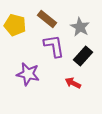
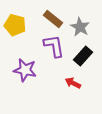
brown rectangle: moved 6 px right
purple star: moved 3 px left, 4 px up
